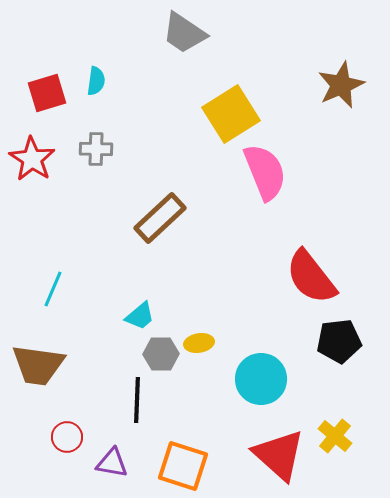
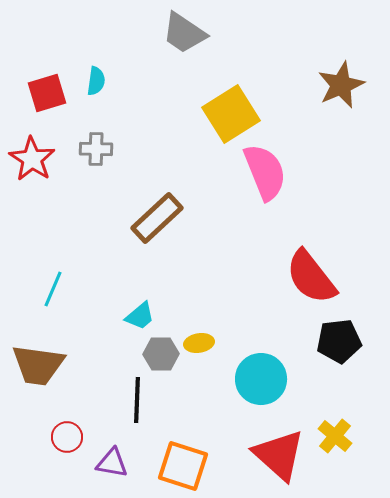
brown rectangle: moved 3 px left
